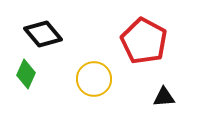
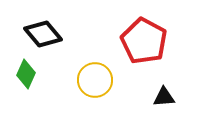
yellow circle: moved 1 px right, 1 px down
